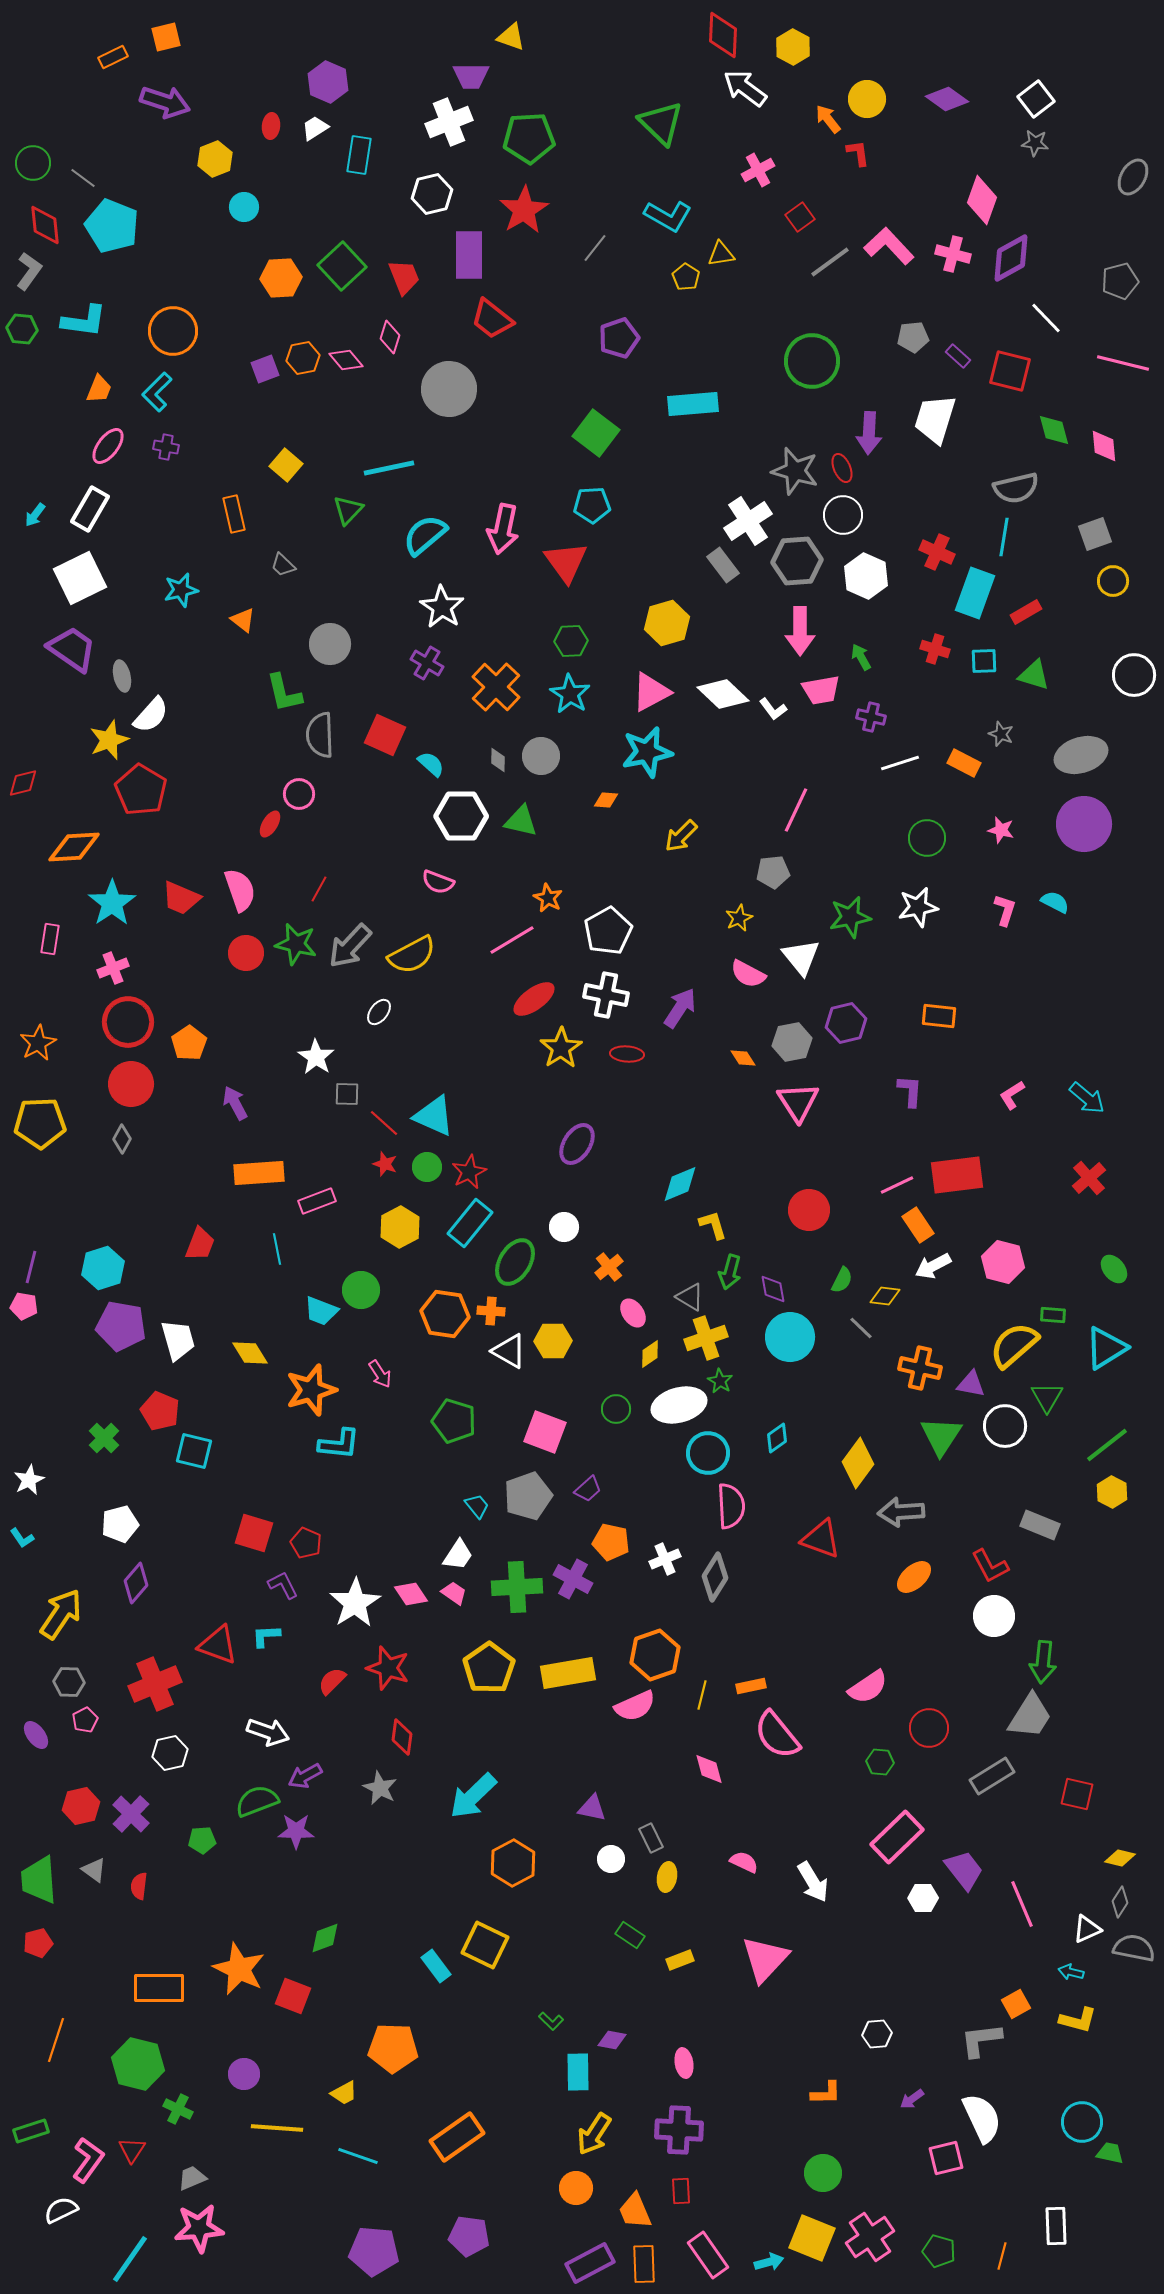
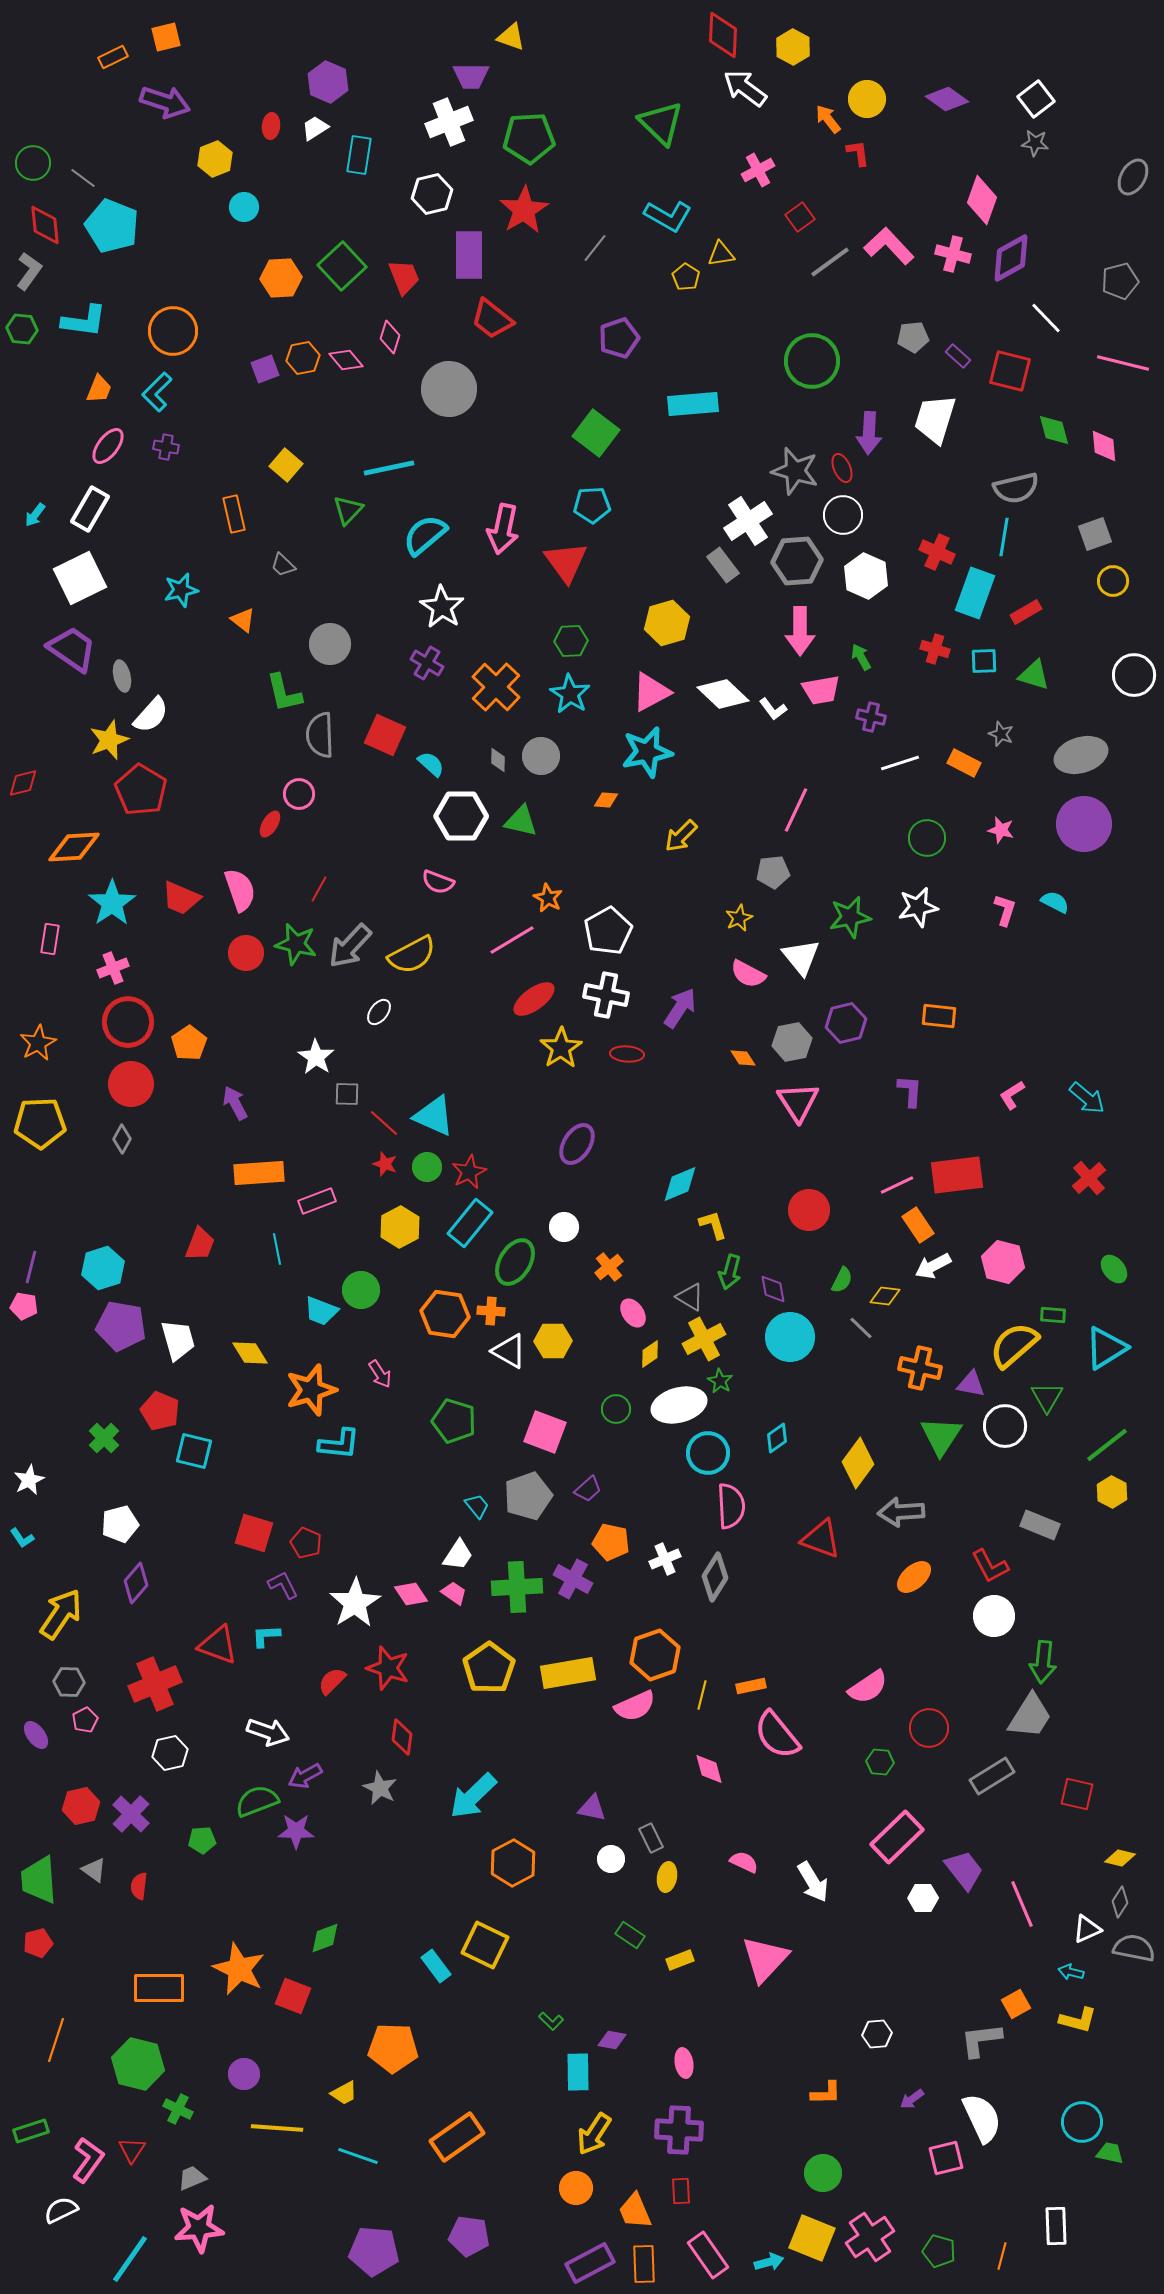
yellow cross at (706, 1338): moved 2 px left, 1 px down; rotated 9 degrees counterclockwise
